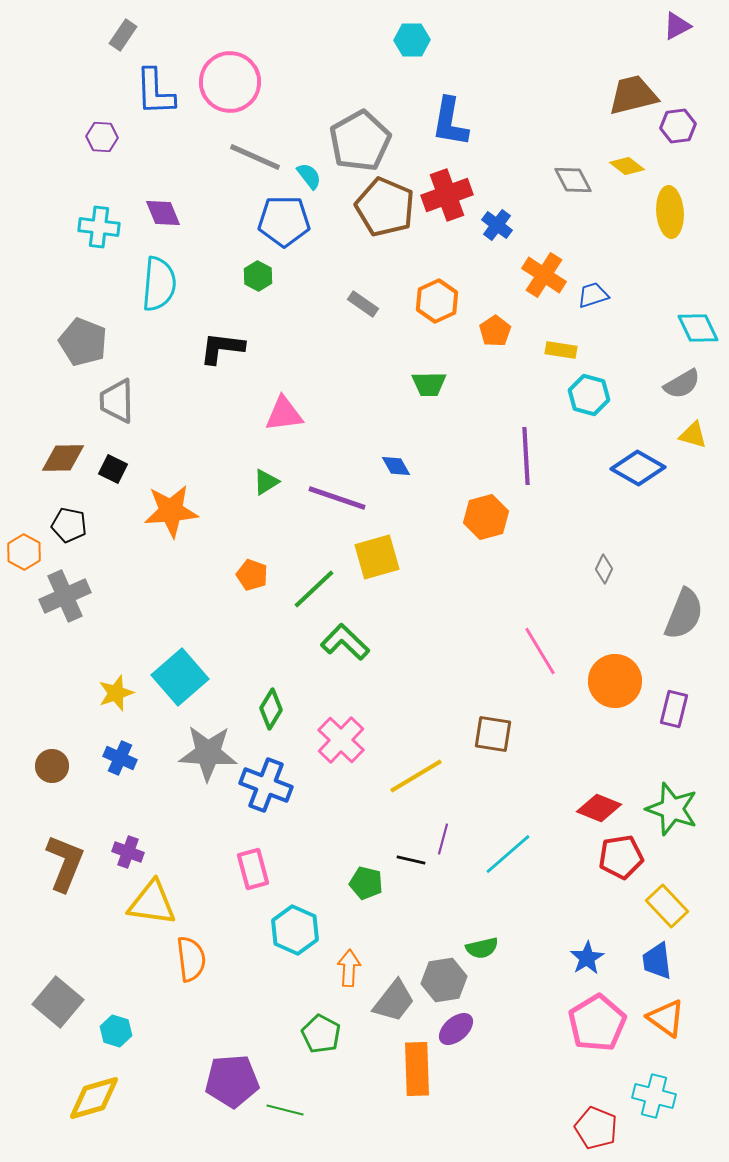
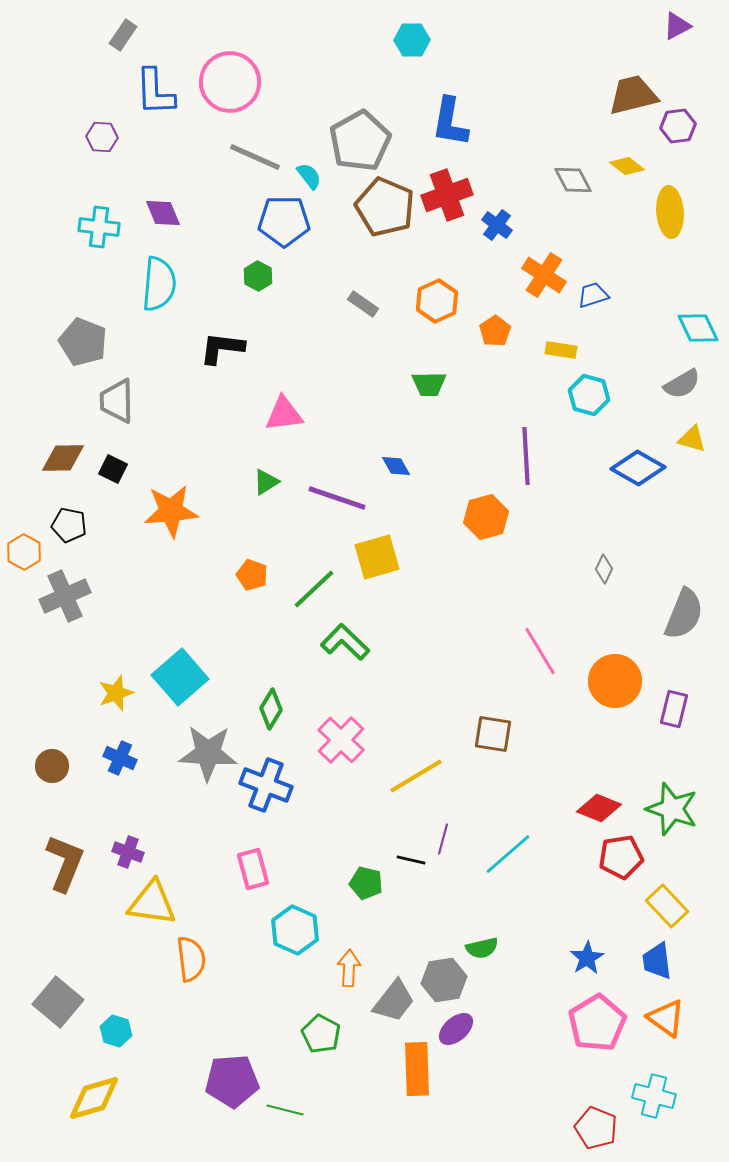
yellow triangle at (693, 435): moved 1 px left, 4 px down
